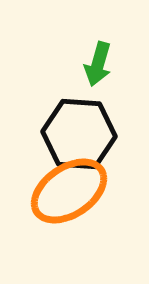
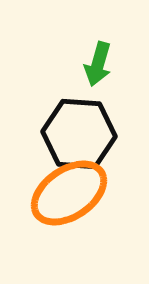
orange ellipse: moved 2 px down
